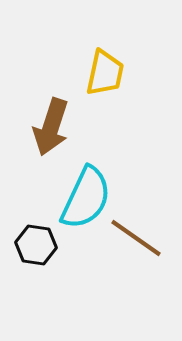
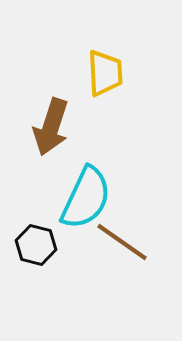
yellow trapezoid: rotated 15 degrees counterclockwise
brown line: moved 14 px left, 4 px down
black hexagon: rotated 6 degrees clockwise
